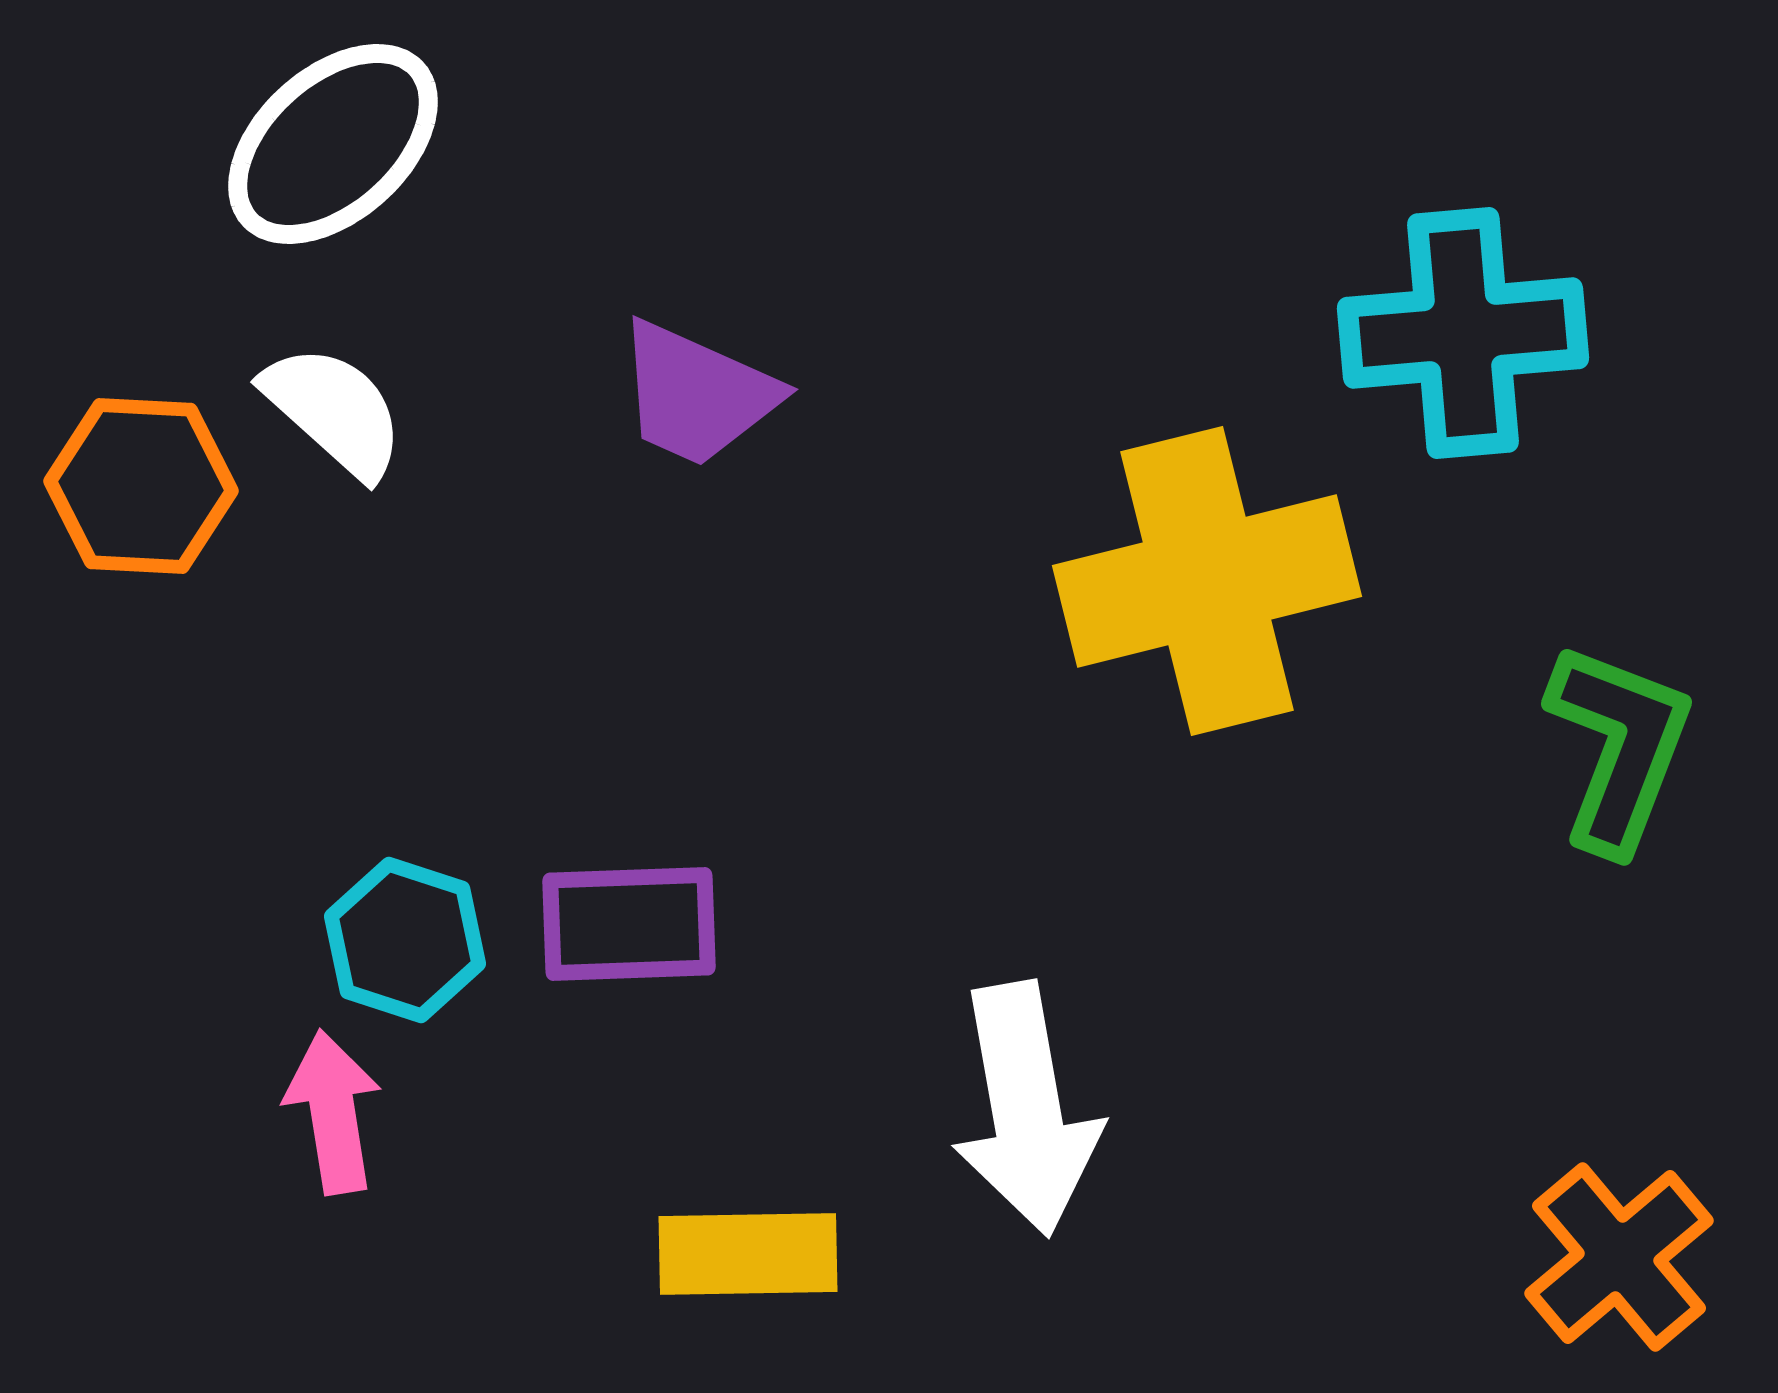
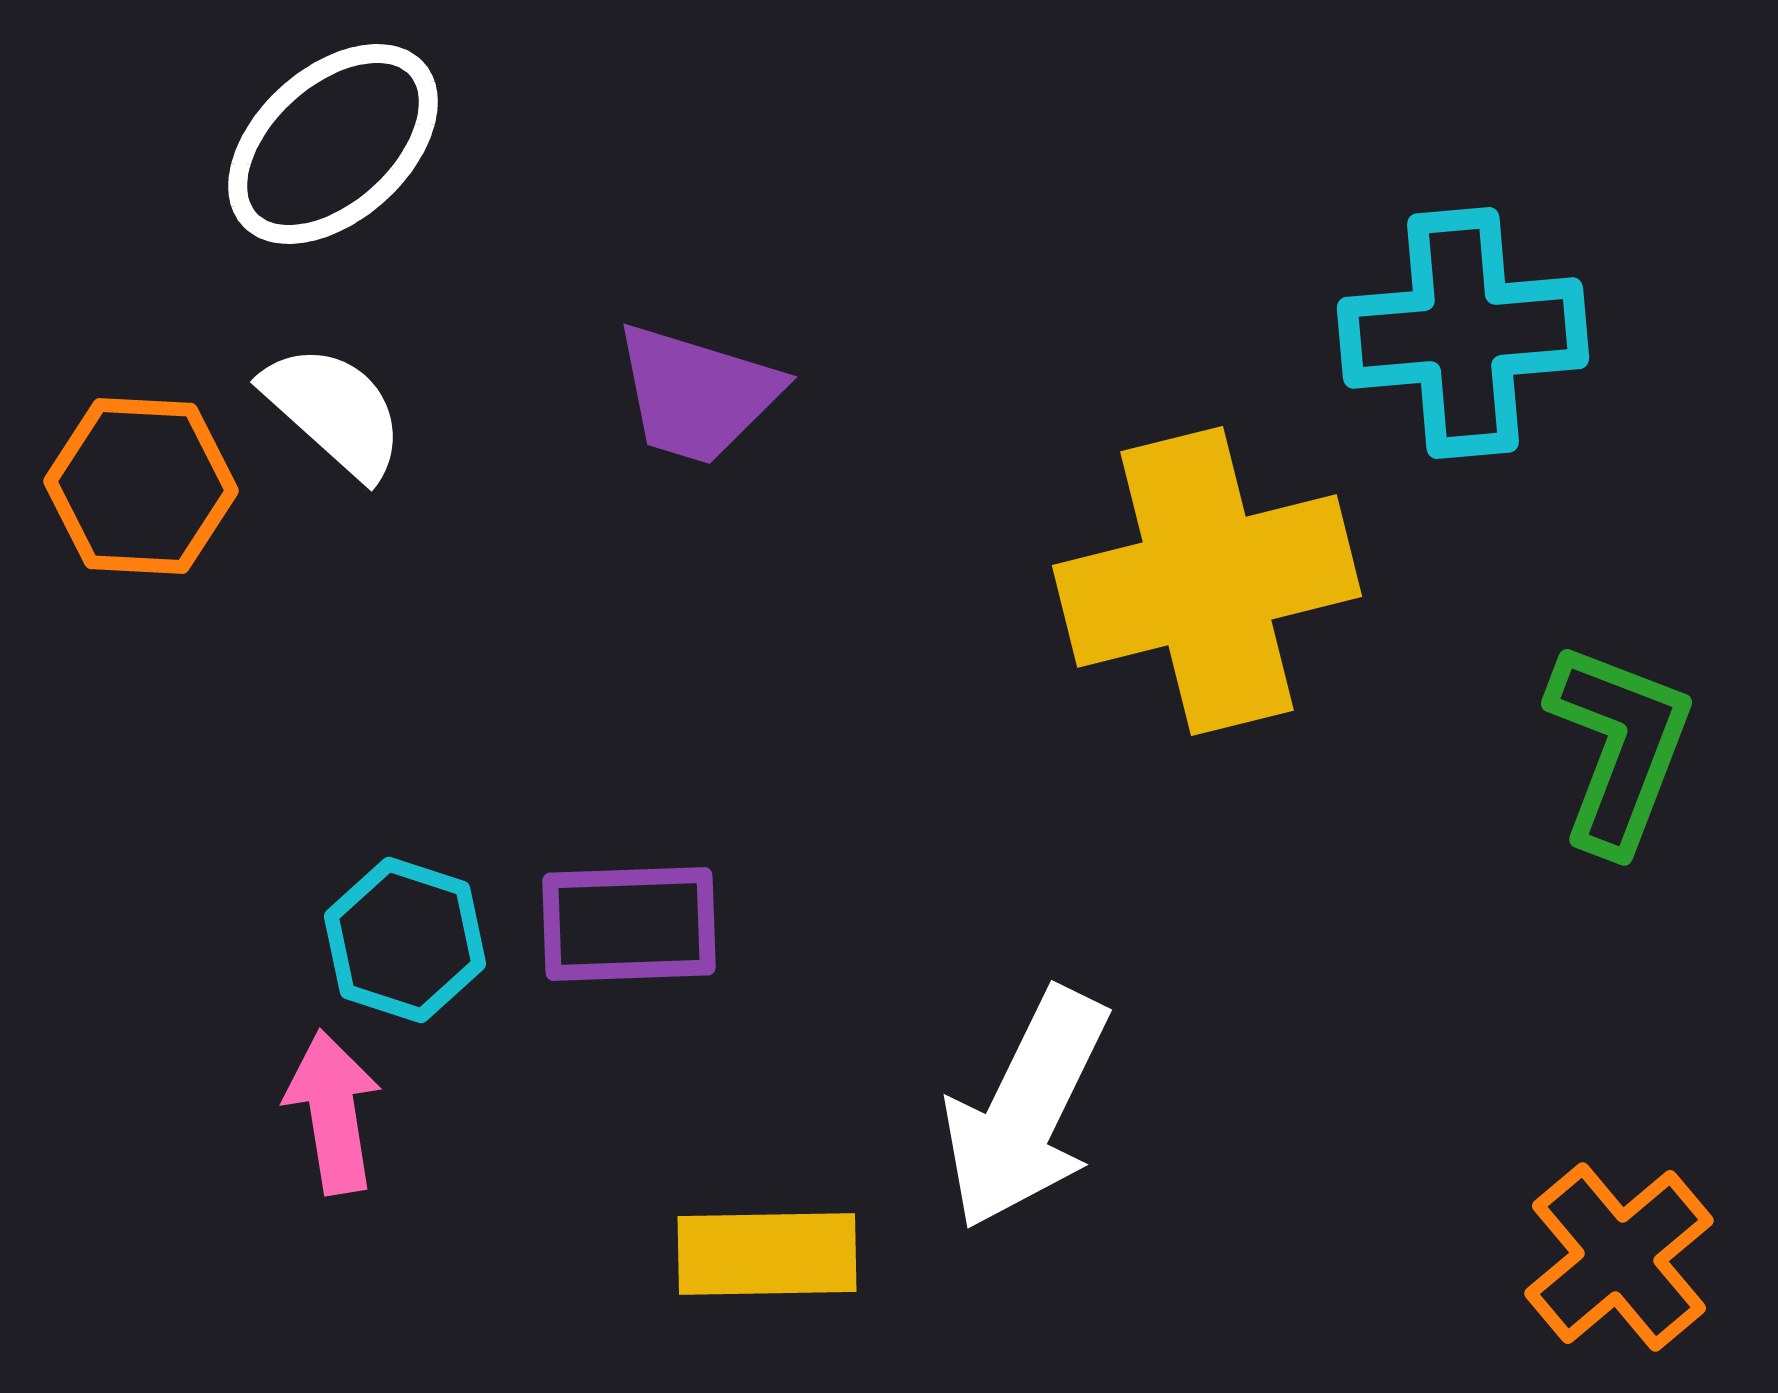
purple trapezoid: rotated 7 degrees counterclockwise
white arrow: rotated 36 degrees clockwise
yellow rectangle: moved 19 px right
